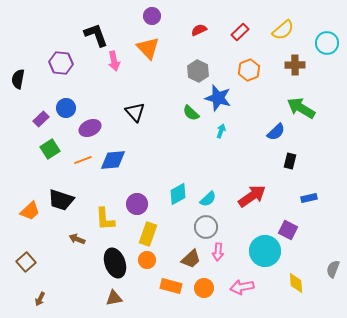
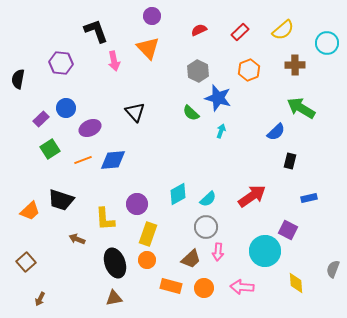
black L-shape at (96, 35): moved 4 px up
pink arrow at (242, 287): rotated 15 degrees clockwise
